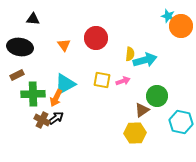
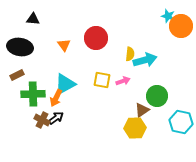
yellow hexagon: moved 5 px up
